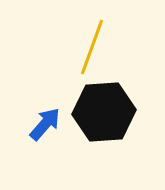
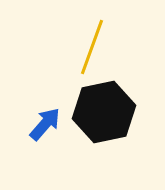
black hexagon: rotated 8 degrees counterclockwise
